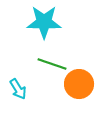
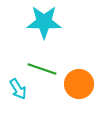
green line: moved 10 px left, 5 px down
